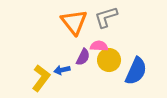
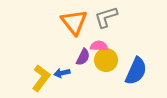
yellow circle: moved 3 px left
blue arrow: moved 3 px down
